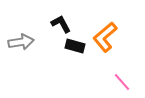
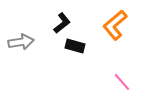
black L-shape: moved 1 px right, 1 px up; rotated 80 degrees clockwise
orange L-shape: moved 10 px right, 12 px up
